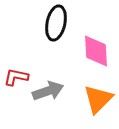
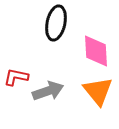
orange triangle: moved 8 px up; rotated 24 degrees counterclockwise
